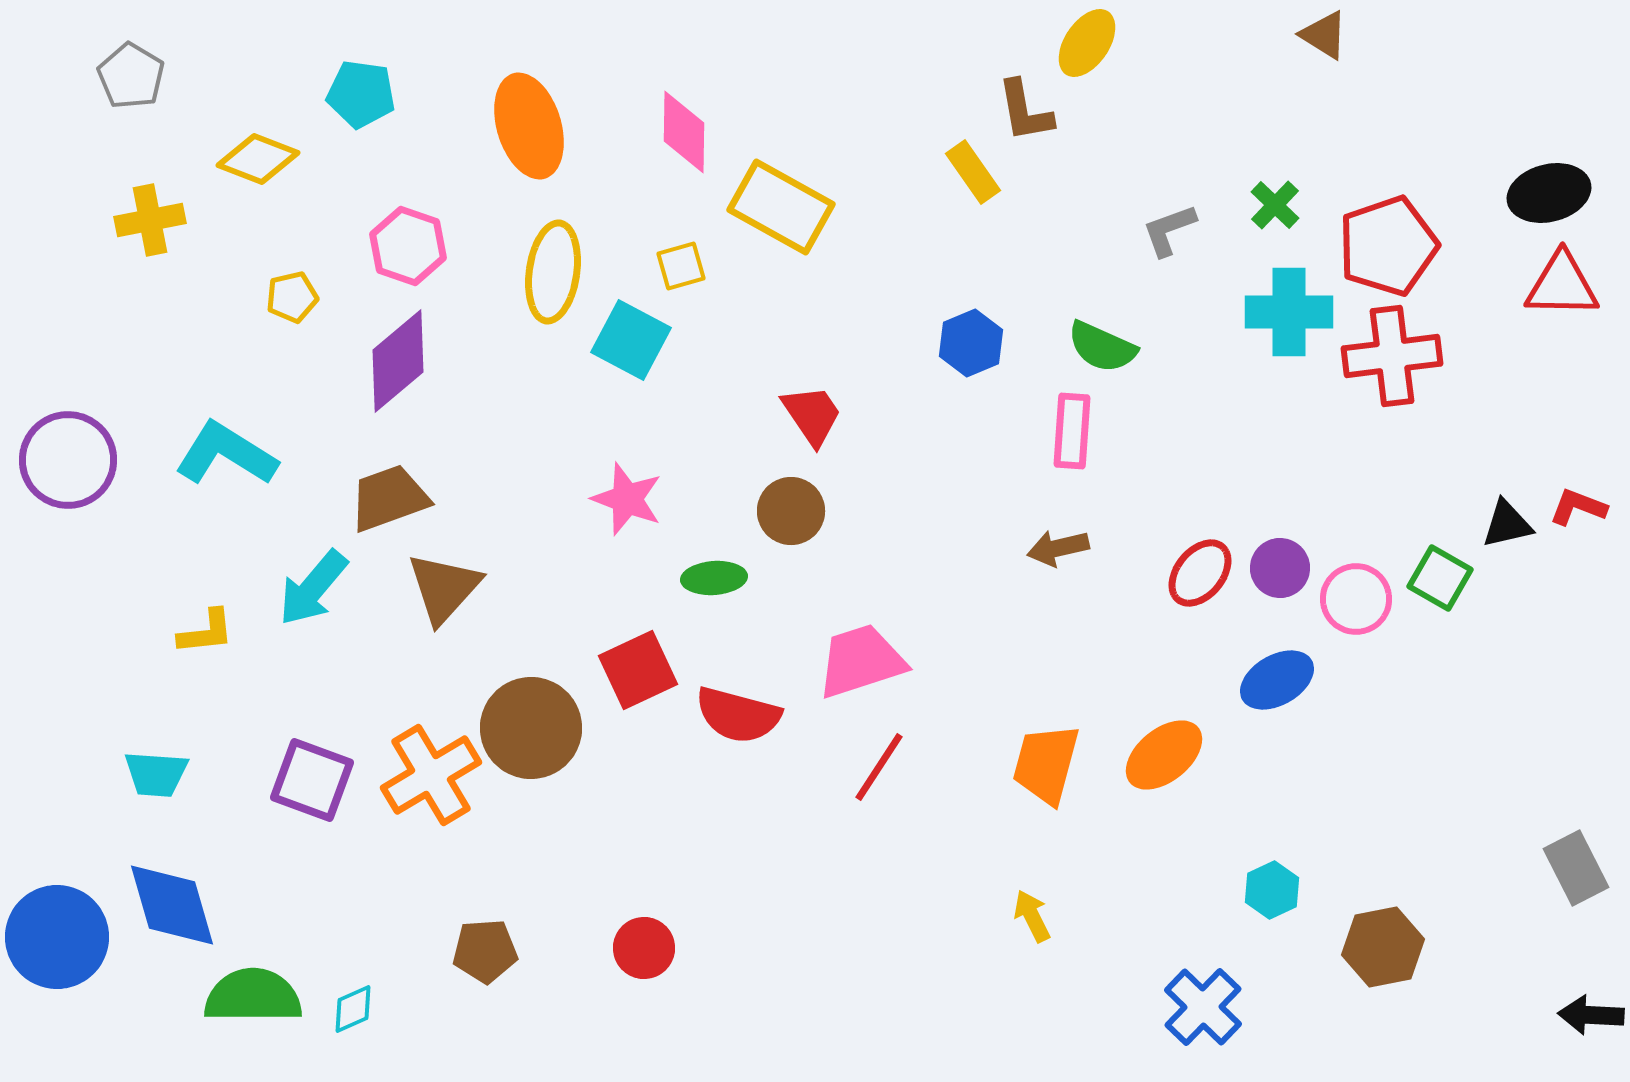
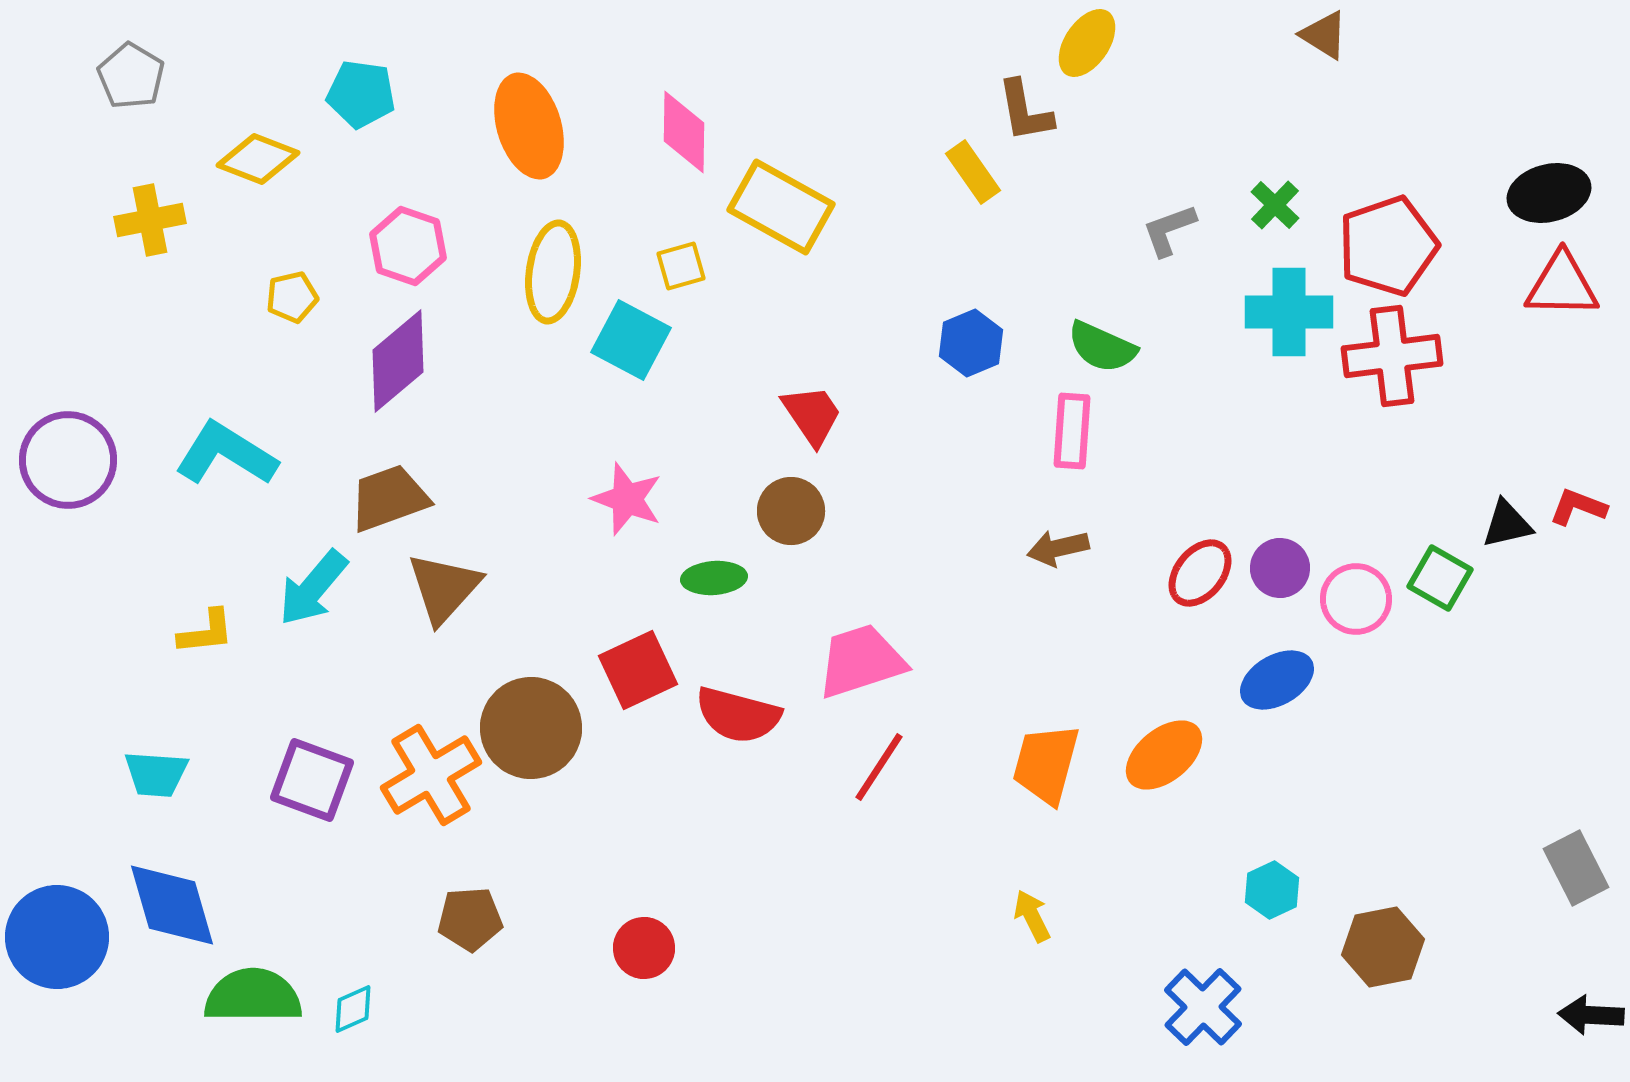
brown pentagon at (485, 951): moved 15 px left, 32 px up
